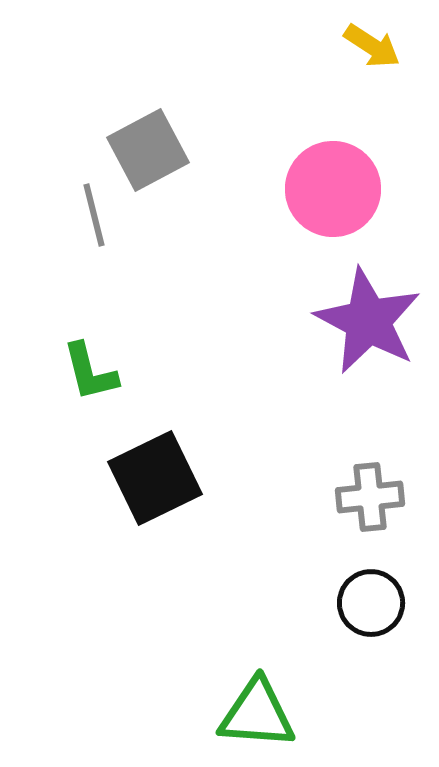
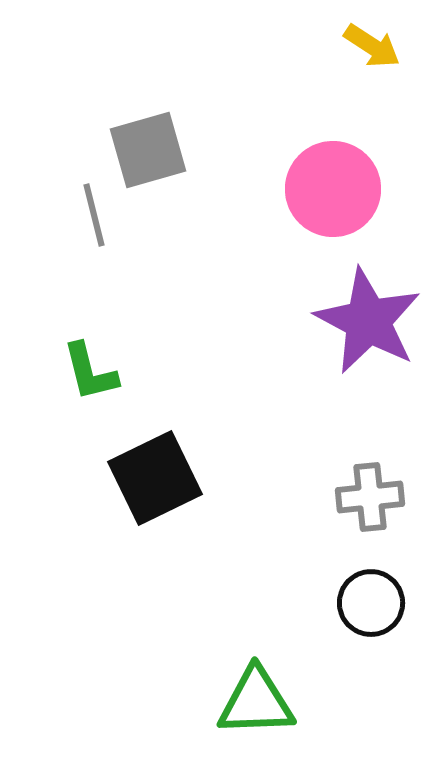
gray square: rotated 12 degrees clockwise
green triangle: moved 1 px left, 12 px up; rotated 6 degrees counterclockwise
